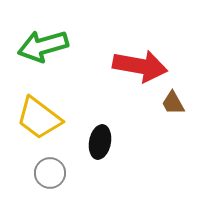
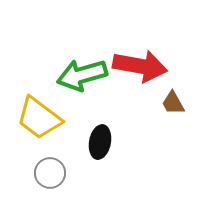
green arrow: moved 39 px right, 29 px down
